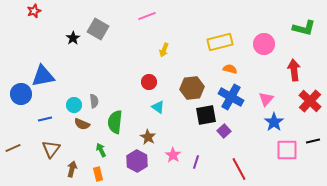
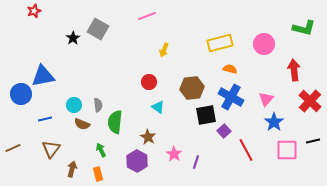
yellow rectangle: moved 1 px down
gray semicircle: moved 4 px right, 4 px down
pink star: moved 1 px right, 1 px up
red line: moved 7 px right, 19 px up
